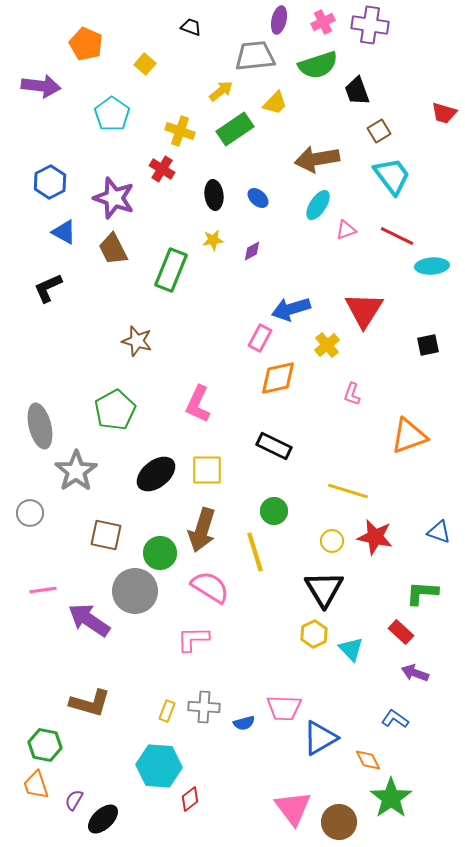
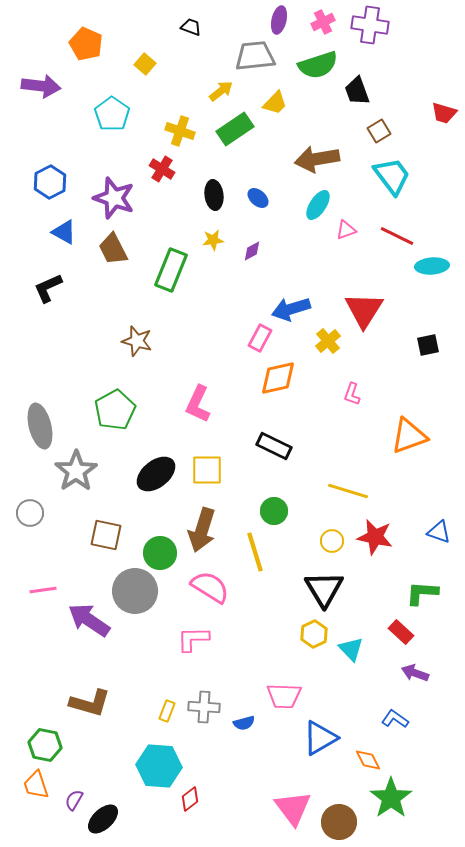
yellow cross at (327, 345): moved 1 px right, 4 px up
pink trapezoid at (284, 708): moved 12 px up
